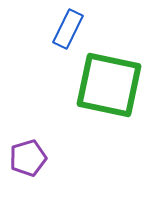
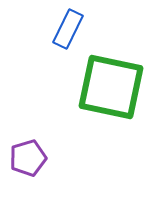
green square: moved 2 px right, 2 px down
